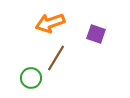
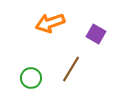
purple square: rotated 12 degrees clockwise
brown line: moved 15 px right, 11 px down
